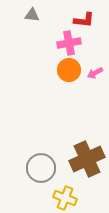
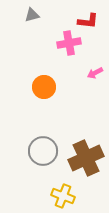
gray triangle: rotated 21 degrees counterclockwise
red L-shape: moved 4 px right, 1 px down
orange circle: moved 25 px left, 17 px down
brown cross: moved 1 px left, 1 px up
gray circle: moved 2 px right, 17 px up
yellow cross: moved 2 px left, 2 px up
